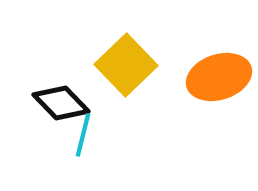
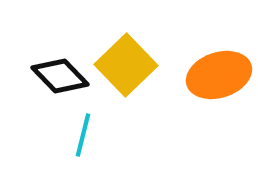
orange ellipse: moved 2 px up
black diamond: moved 1 px left, 27 px up
